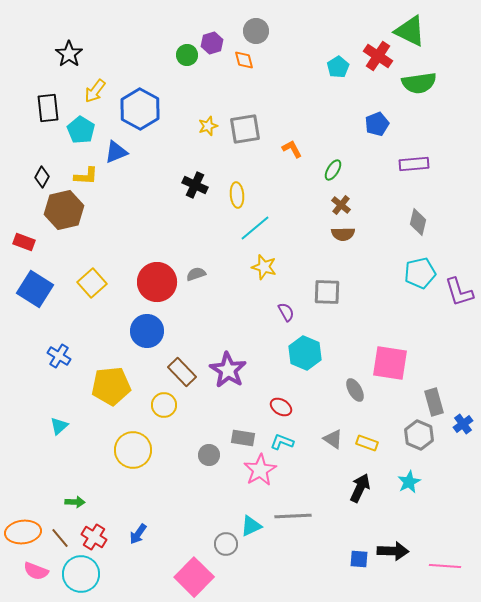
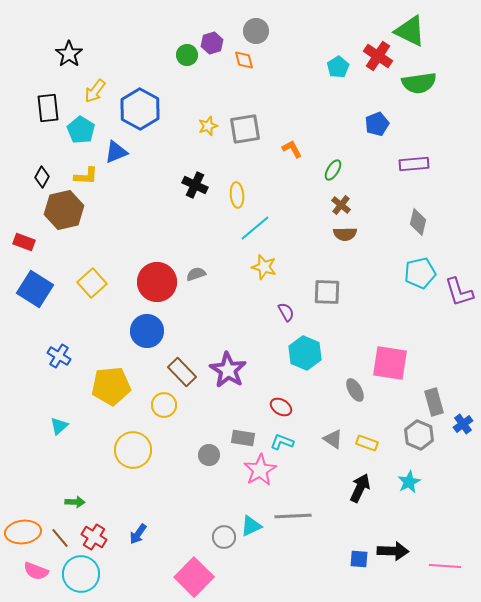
brown semicircle at (343, 234): moved 2 px right
gray circle at (226, 544): moved 2 px left, 7 px up
